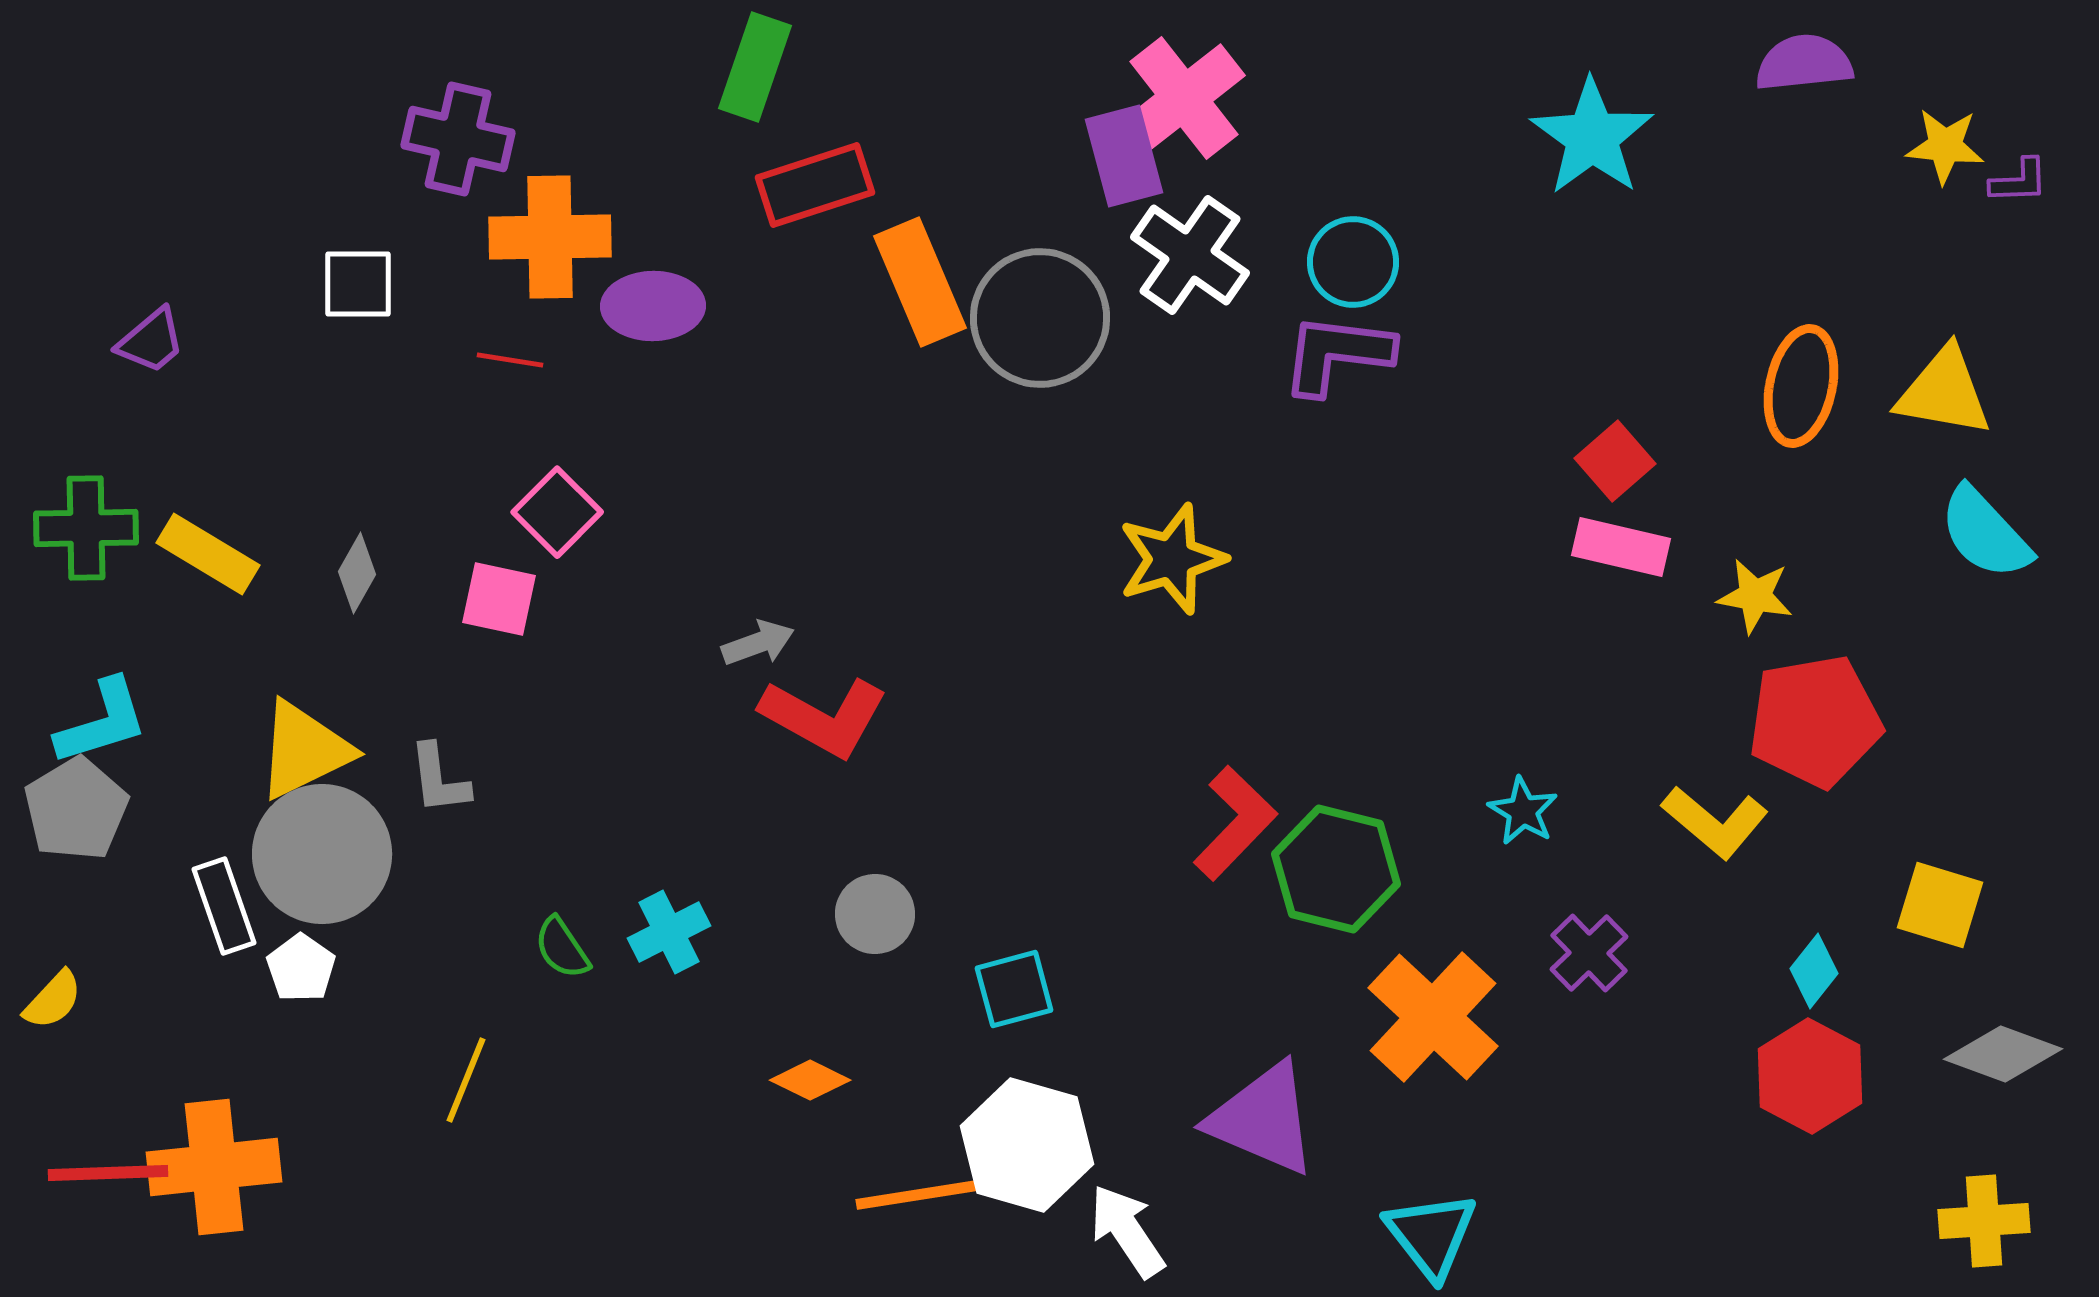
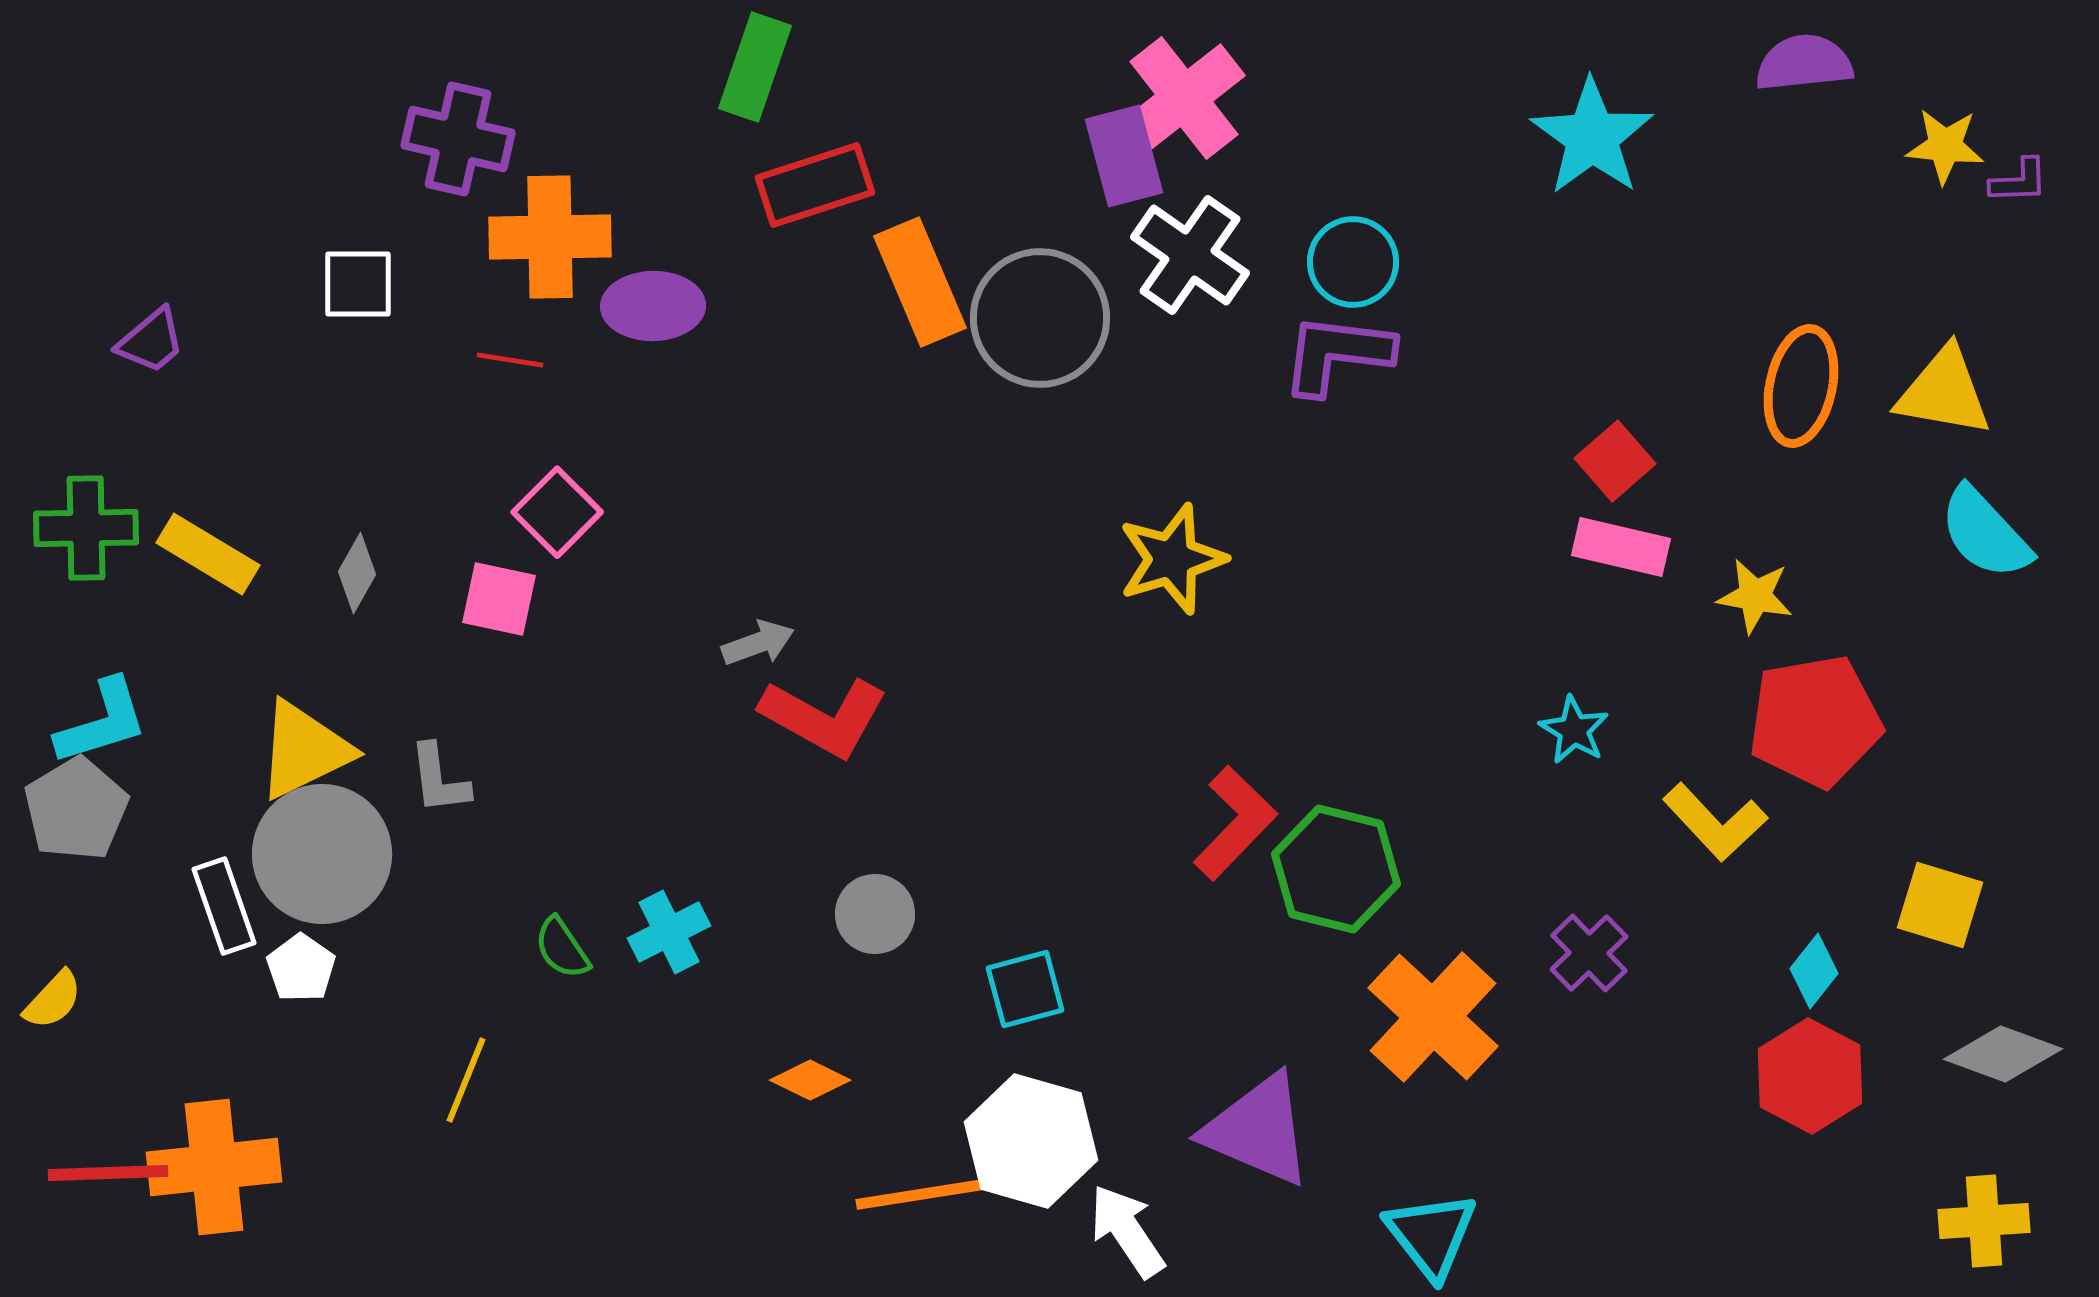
cyan star at (1523, 811): moved 51 px right, 81 px up
yellow L-shape at (1715, 822): rotated 7 degrees clockwise
cyan square at (1014, 989): moved 11 px right
purple triangle at (1263, 1119): moved 5 px left, 11 px down
white hexagon at (1027, 1145): moved 4 px right, 4 px up
